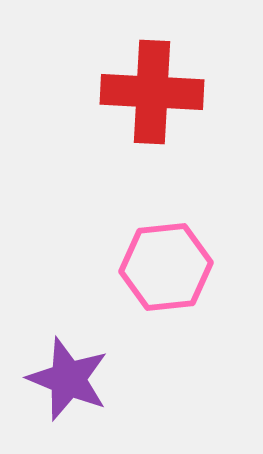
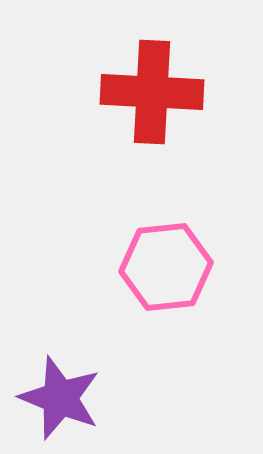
purple star: moved 8 px left, 19 px down
